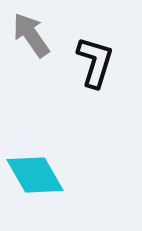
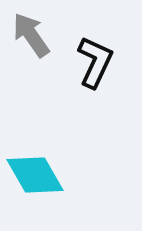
black L-shape: rotated 8 degrees clockwise
